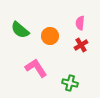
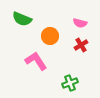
pink semicircle: rotated 80 degrees counterclockwise
green semicircle: moved 2 px right, 11 px up; rotated 18 degrees counterclockwise
pink L-shape: moved 7 px up
green cross: rotated 35 degrees counterclockwise
